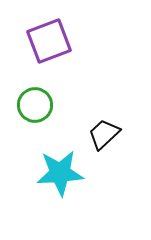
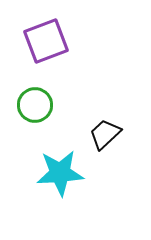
purple square: moved 3 px left
black trapezoid: moved 1 px right
